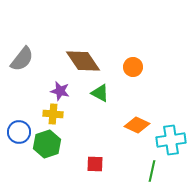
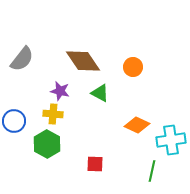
blue circle: moved 5 px left, 11 px up
green hexagon: rotated 12 degrees counterclockwise
